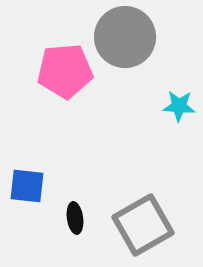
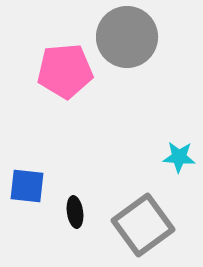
gray circle: moved 2 px right
cyan star: moved 51 px down
black ellipse: moved 6 px up
gray square: rotated 6 degrees counterclockwise
